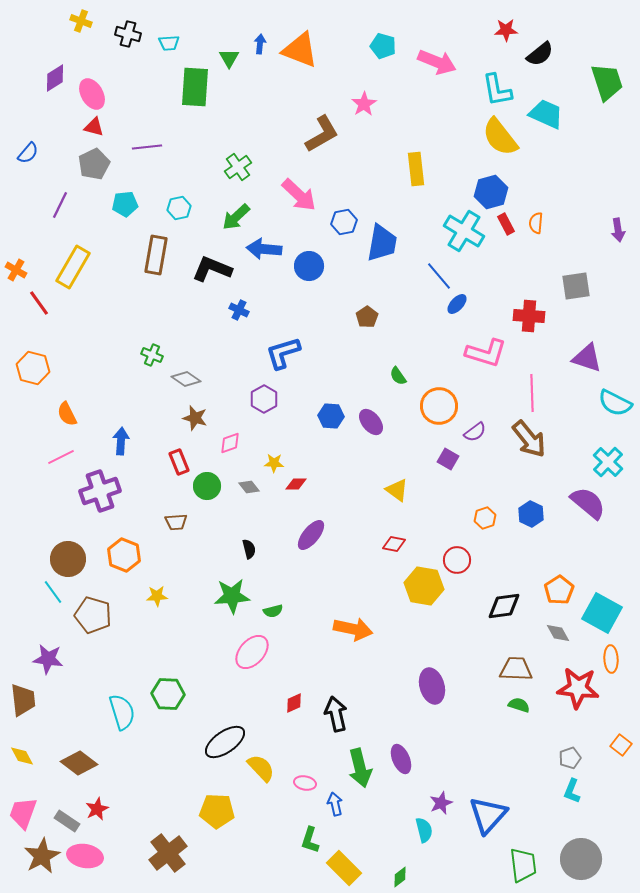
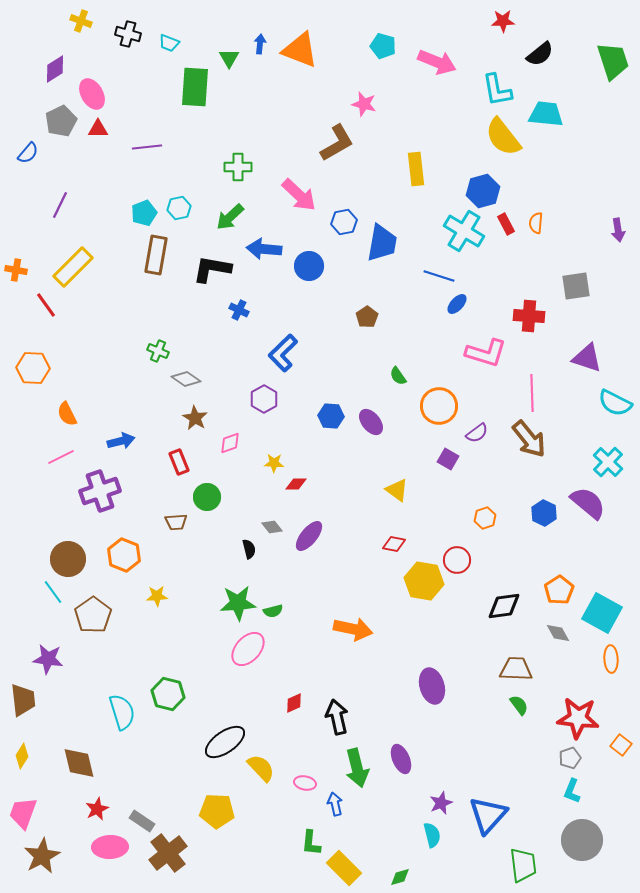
red star at (506, 30): moved 3 px left, 9 px up
cyan trapezoid at (169, 43): rotated 25 degrees clockwise
purple diamond at (55, 78): moved 9 px up
green trapezoid at (607, 82): moved 6 px right, 21 px up
pink star at (364, 104): rotated 25 degrees counterclockwise
cyan trapezoid at (546, 114): rotated 18 degrees counterclockwise
red triangle at (94, 127): moved 4 px right, 2 px down; rotated 15 degrees counterclockwise
brown L-shape at (322, 134): moved 15 px right, 9 px down
yellow semicircle at (500, 137): moved 3 px right
gray pentagon at (94, 164): moved 33 px left, 43 px up
green cross at (238, 167): rotated 36 degrees clockwise
blue hexagon at (491, 192): moved 8 px left, 1 px up
cyan pentagon at (125, 204): moved 19 px right, 9 px down; rotated 15 degrees counterclockwise
green arrow at (236, 217): moved 6 px left
yellow rectangle at (73, 267): rotated 15 degrees clockwise
black L-shape at (212, 269): rotated 12 degrees counterclockwise
orange cross at (16, 270): rotated 20 degrees counterclockwise
blue line at (439, 276): rotated 32 degrees counterclockwise
red line at (39, 303): moved 7 px right, 2 px down
blue L-shape at (283, 353): rotated 27 degrees counterclockwise
green cross at (152, 355): moved 6 px right, 4 px up
orange hexagon at (33, 368): rotated 12 degrees counterclockwise
brown star at (195, 418): rotated 15 degrees clockwise
purple semicircle at (475, 432): moved 2 px right, 1 px down
blue arrow at (121, 441): rotated 72 degrees clockwise
green circle at (207, 486): moved 11 px down
gray diamond at (249, 487): moved 23 px right, 40 px down
blue hexagon at (531, 514): moved 13 px right, 1 px up
purple ellipse at (311, 535): moved 2 px left, 1 px down
yellow hexagon at (424, 586): moved 5 px up
green star at (232, 596): moved 6 px right, 7 px down
brown pentagon at (93, 615): rotated 21 degrees clockwise
pink ellipse at (252, 652): moved 4 px left, 3 px up
red star at (578, 688): moved 30 px down
green hexagon at (168, 694): rotated 12 degrees clockwise
green semicircle at (519, 705): rotated 35 degrees clockwise
black arrow at (336, 714): moved 1 px right, 3 px down
yellow diamond at (22, 756): rotated 60 degrees clockwise
brown diamond at (79, 763): rotated 39 degrees clockwise
green arrow at (360, 768): moved 3 px left
gray rectangle at (67, 821): moved 75 px right
cyan semicircle at (424, 830): moved 8 px right, 5 px down
green L-shape at (310, 840): moved 1 px right, 3 px down; rotated 12 degrees counterclockwise
pink ellipse at (85, 856): moved 25 px right, 9 px up; rotated 12 degrees counterclockwise
gray circle at (581, 859): moved 1 px right, 19 px up
green diamond at (400, 877): rotated 20 degrees clockwise
